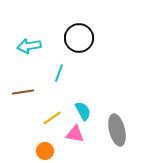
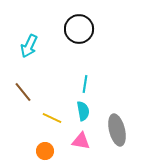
black circle: moved 9 px up
cyan arrow: rotated 55 degrees counterclockwise
cyan line: moved 26 px right, 11 px down; rotated 12 degrees counterclockwise
brown line: rotated 60 degrees clockwise
cyan semicircle: rotated 18 degrees clockwise
yellow line: rotated 60 degrees clockwise
pink triangle: moved 6 px right, 7 px down
